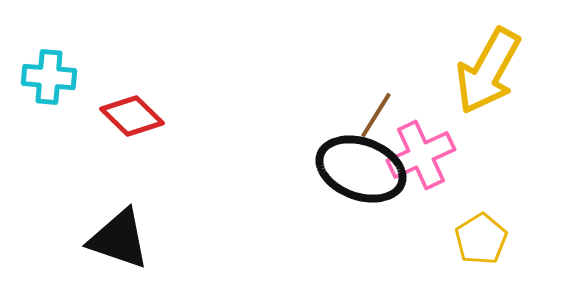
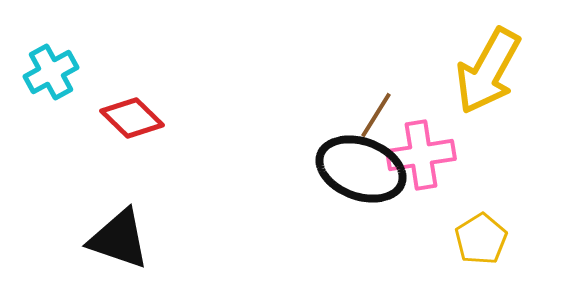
cyan cross: moved 2 px right, 5 px up; rotated 34 degrees counterclockwise
red diamond: moved 2 px down
pink cross: rotated 16 degrees clockwise
